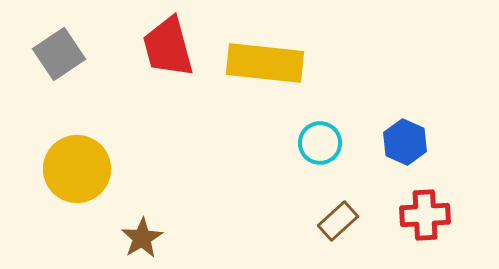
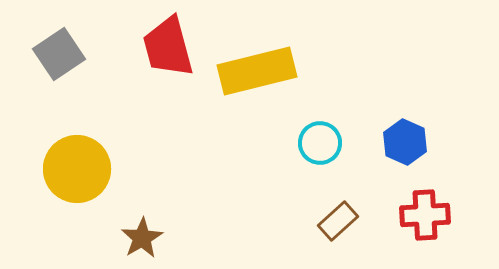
yellow rectangle: moved 8 px left, 8 px down; rotated 20 degrees counterclockwise
